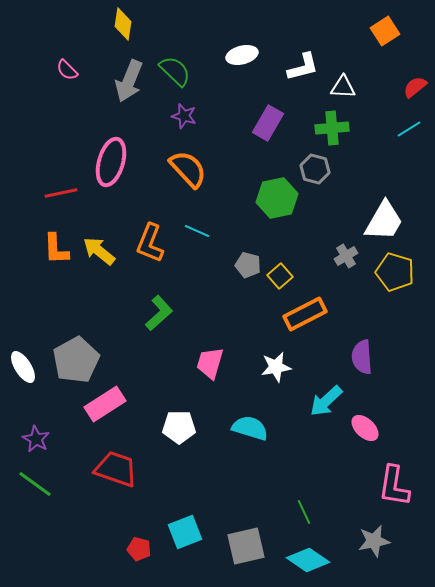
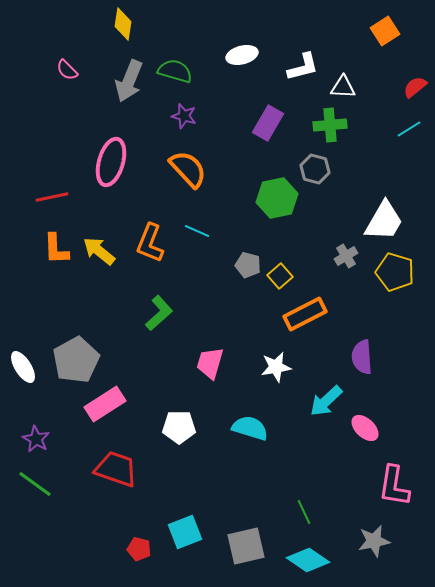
green semicircle at (175, 71): rotated 28 degrees counterclockwise
green cross at (332, 128): moved 2 px left, 3 px up
red line at (61, 193): moved 9 px left, 4 px down
